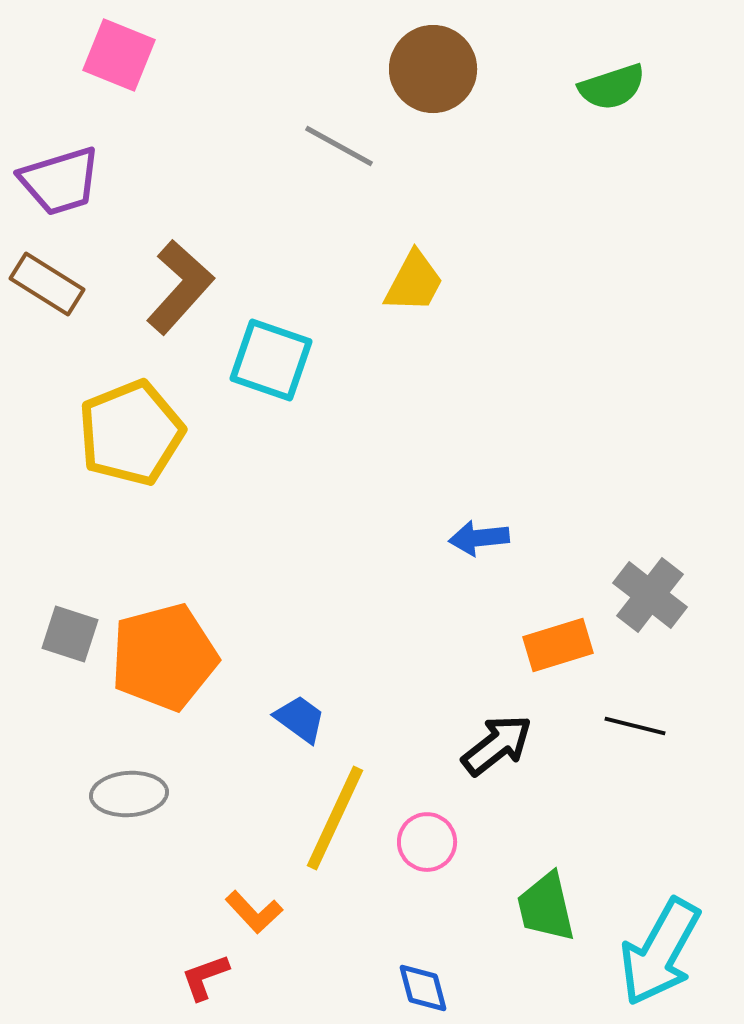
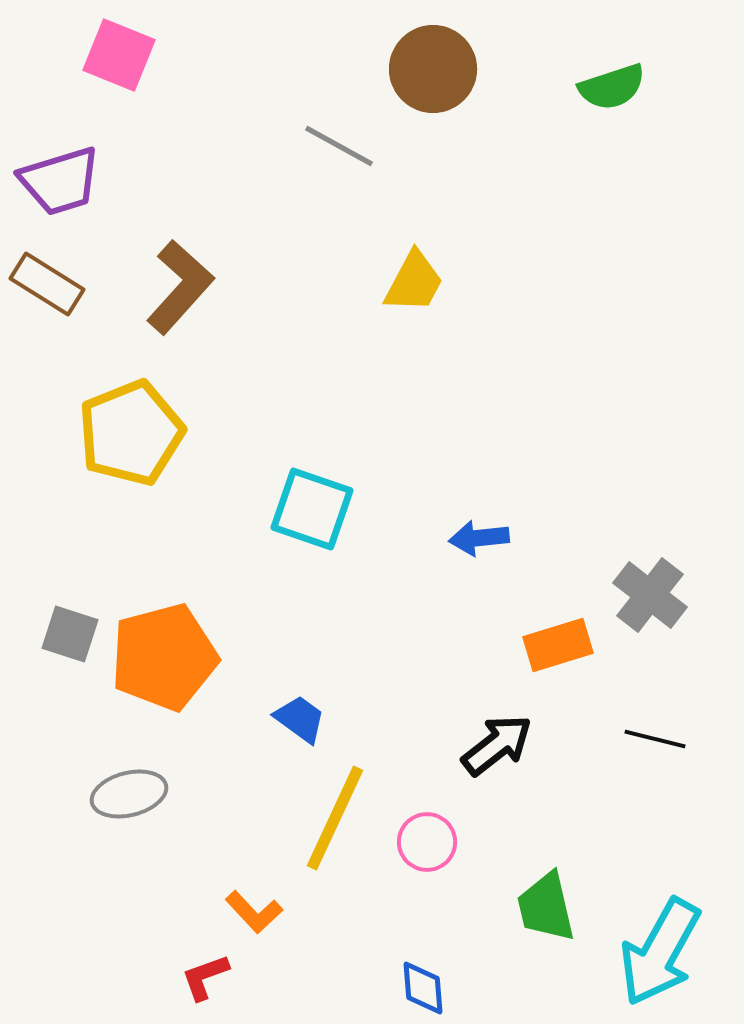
cyan square: moved 41 px right, 149 px down
black line: moved 20 px right, 13 px down
gray ellipse: rotated 10 degrees counterclockwise
blue diamond: rotated 10 degrees clockwise
